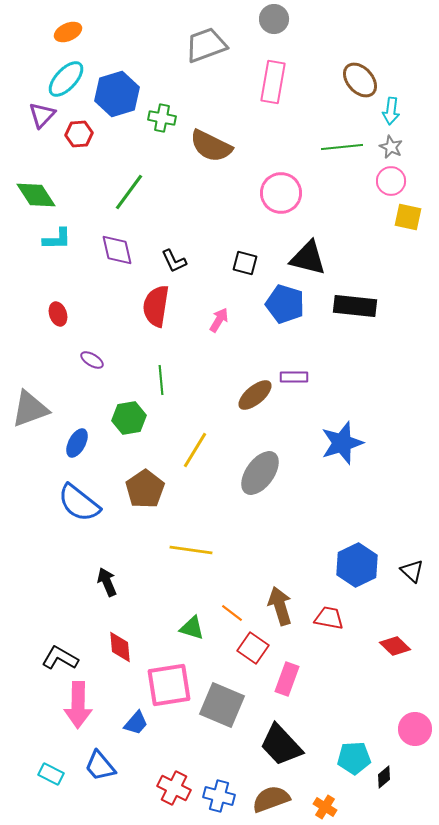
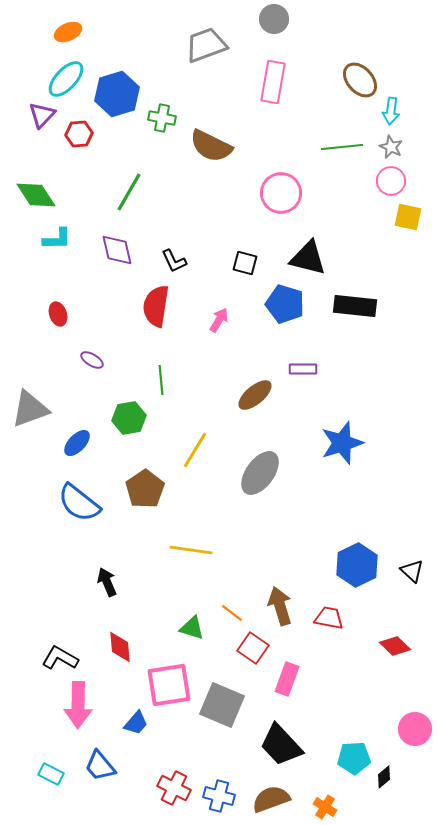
green line at (129, 192): rotated 6 degrees counterclockwise
purple rectangle at (294, 377): moved 9 px right, 8 px up
blue ellipse at (77, 443): rotated 16 degrees clockwise
